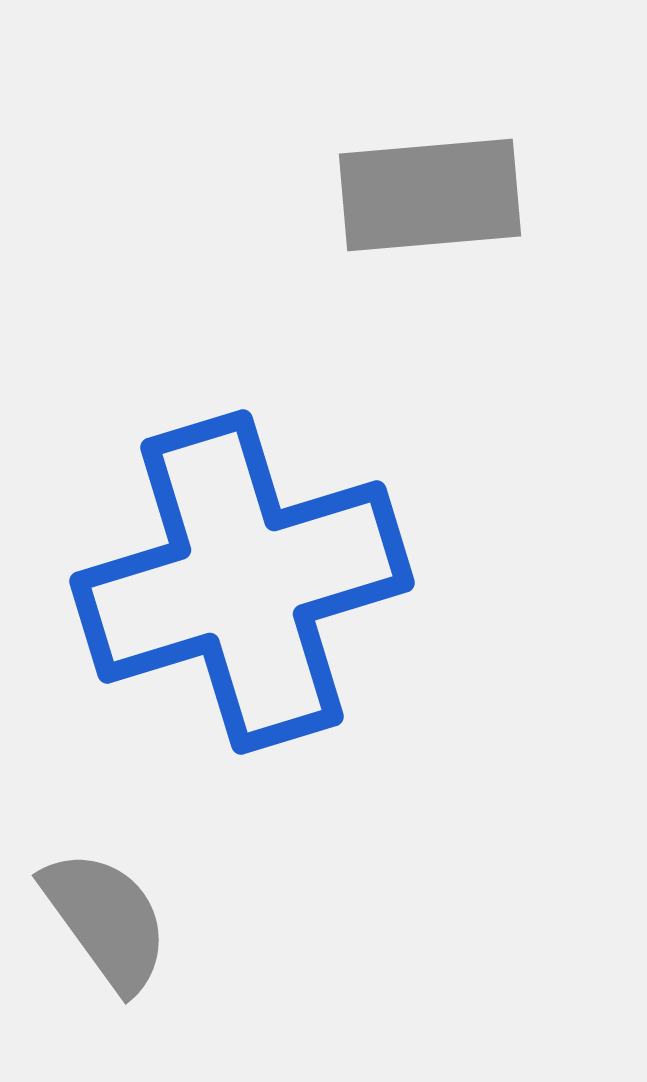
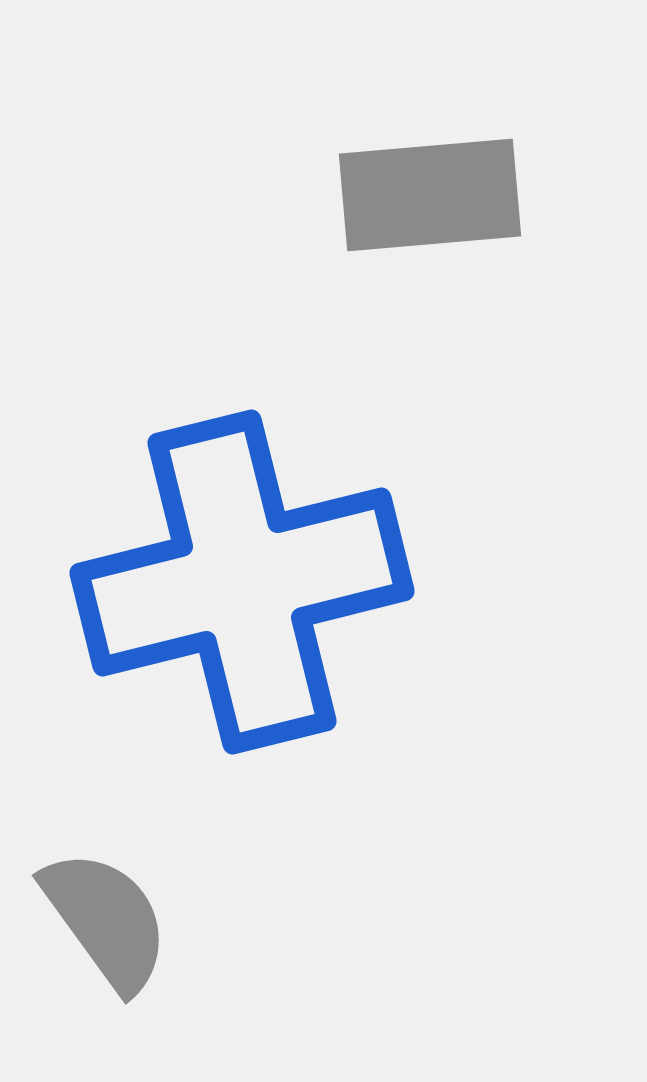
blue cross: rotated 3 degrees clockwise
